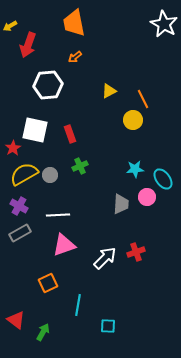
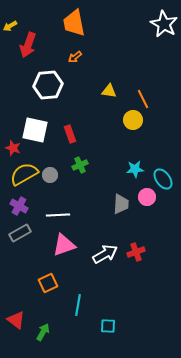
yellow triangle: rotated 35 degrees clockwise
red star: rotated 21 degrees counterclockwise
green cross: moved 1 px up
white arrow: moved 4 px up; rotated 15 degrees clockwise
